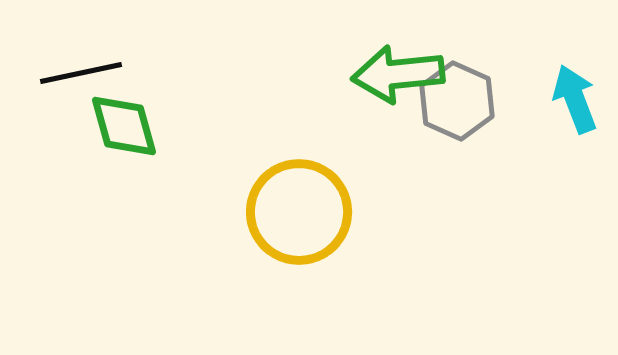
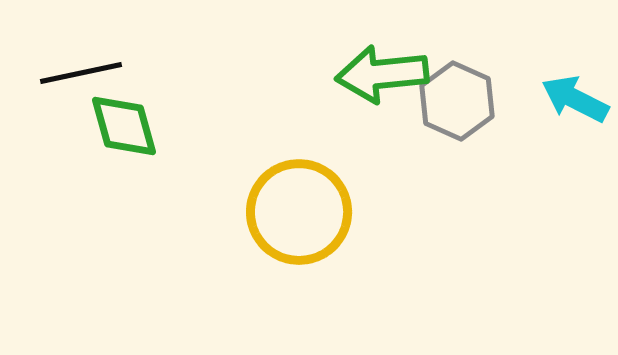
green arrow: moved 16 px left
cyan arrow: rotated 42 degrees counterclockwise
